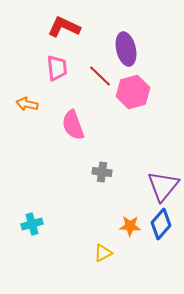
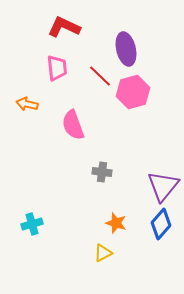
orange star: moved 14 px left, 3 px up; rotated 15 degrees clockwise
